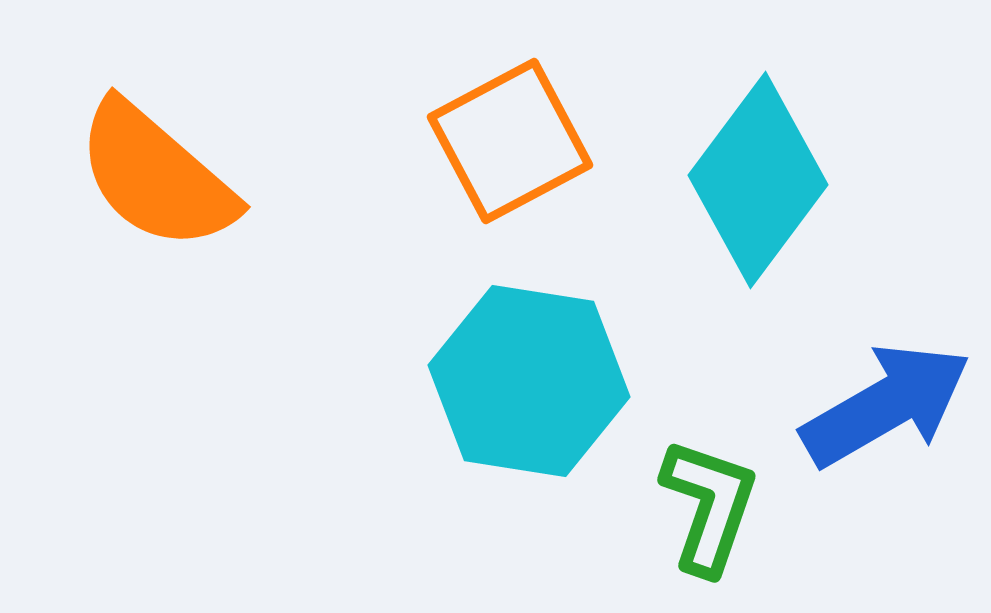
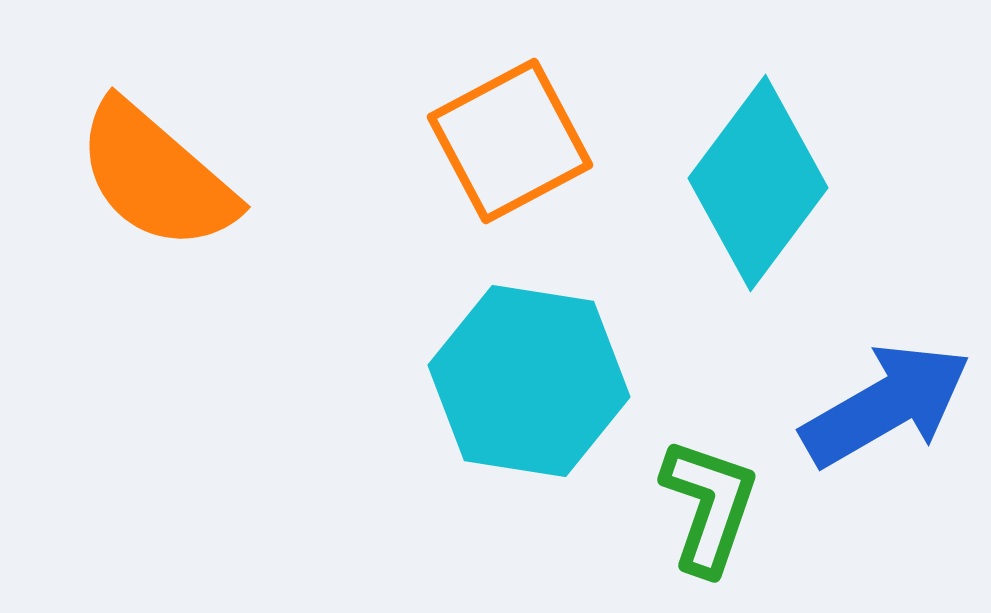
cyan diamond: moved 3 px down
